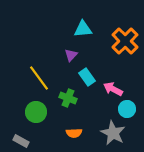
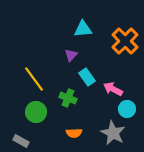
yellow line: moved 5 px left, 1 px down
